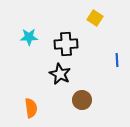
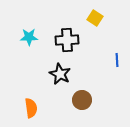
black cross: moved 1 px right, 4 px up
